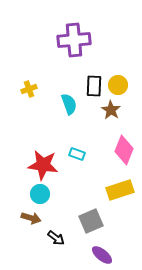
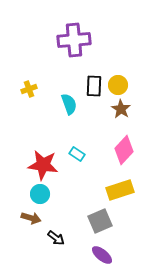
brown star: moved 10 px right, 1 px up
pink diamond: rotated 20 degrees clockwise
cyan rectangle: rotated 14 degrees clockwise
gray square: moved 9 px right
